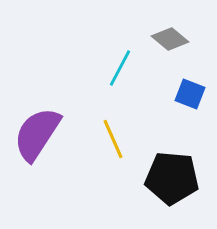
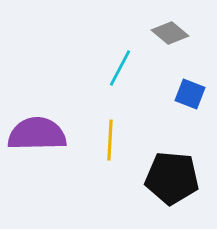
gray diamond: moved 6 px up
purple semicircle: rotated 56 degrees clockwise
yellow line: moved 3 px left, 1 px down; rotated 27 degrees clockwise
